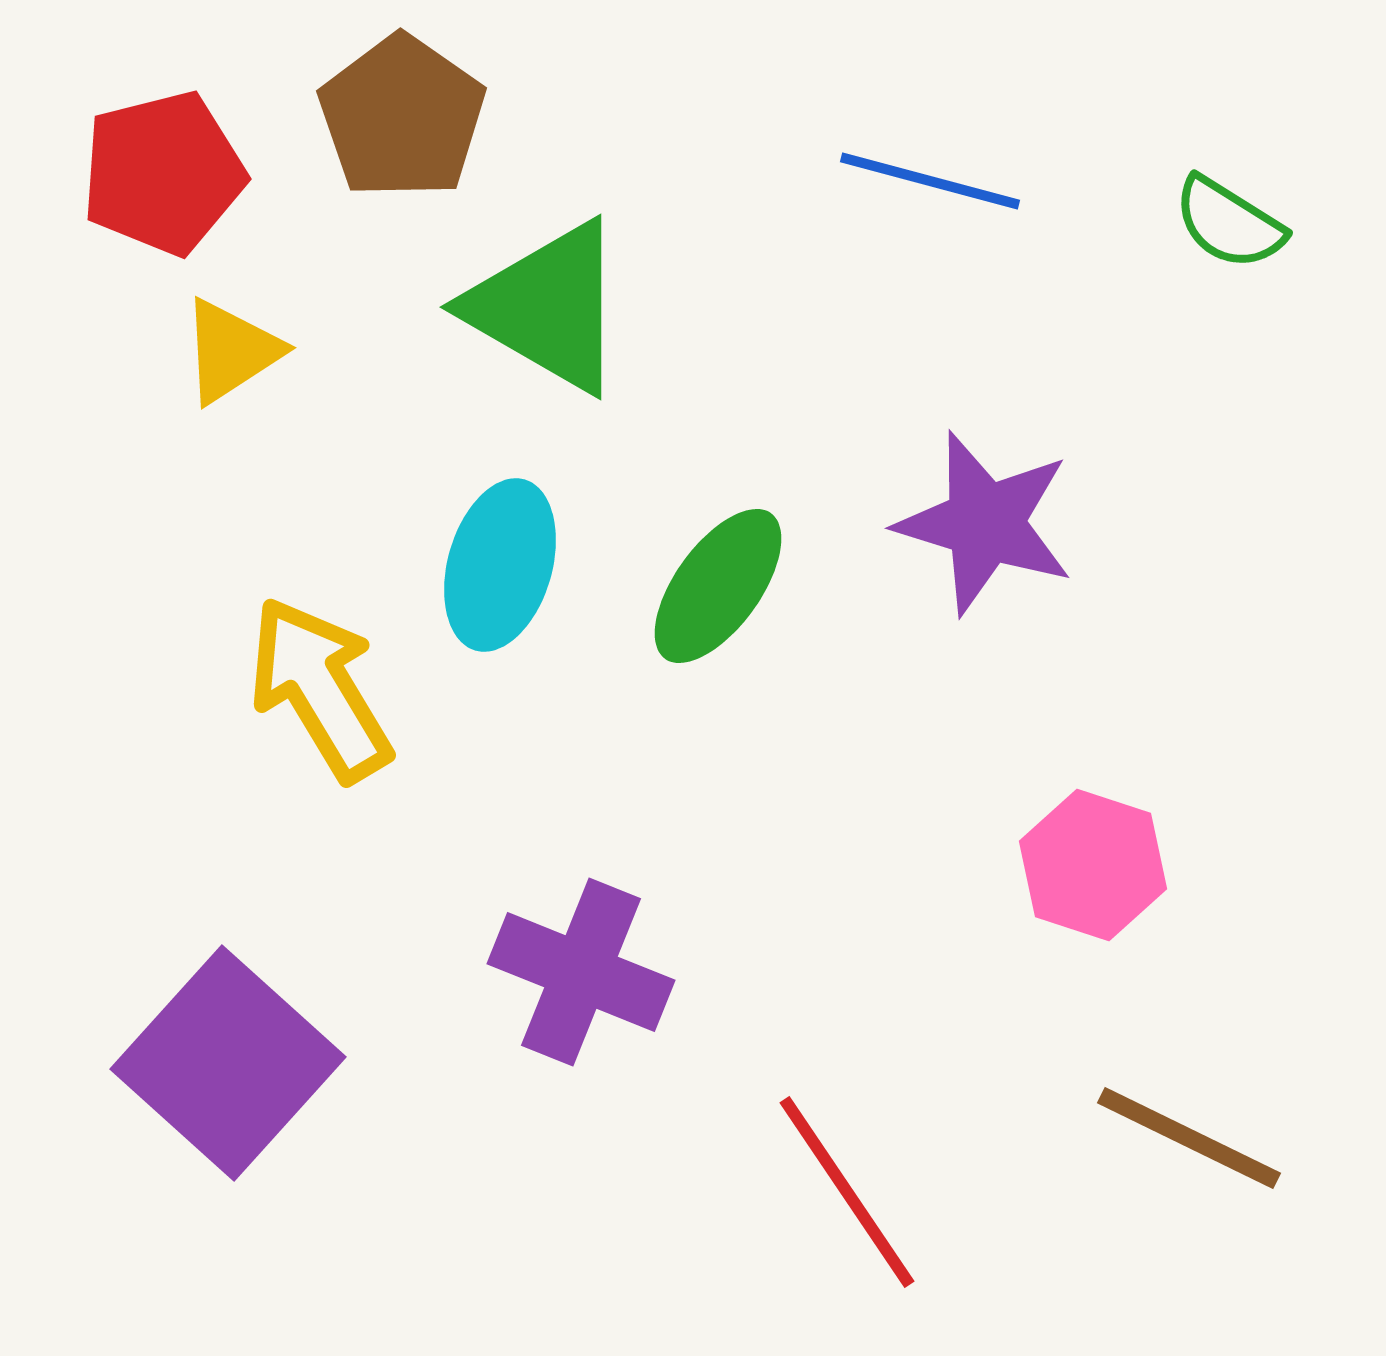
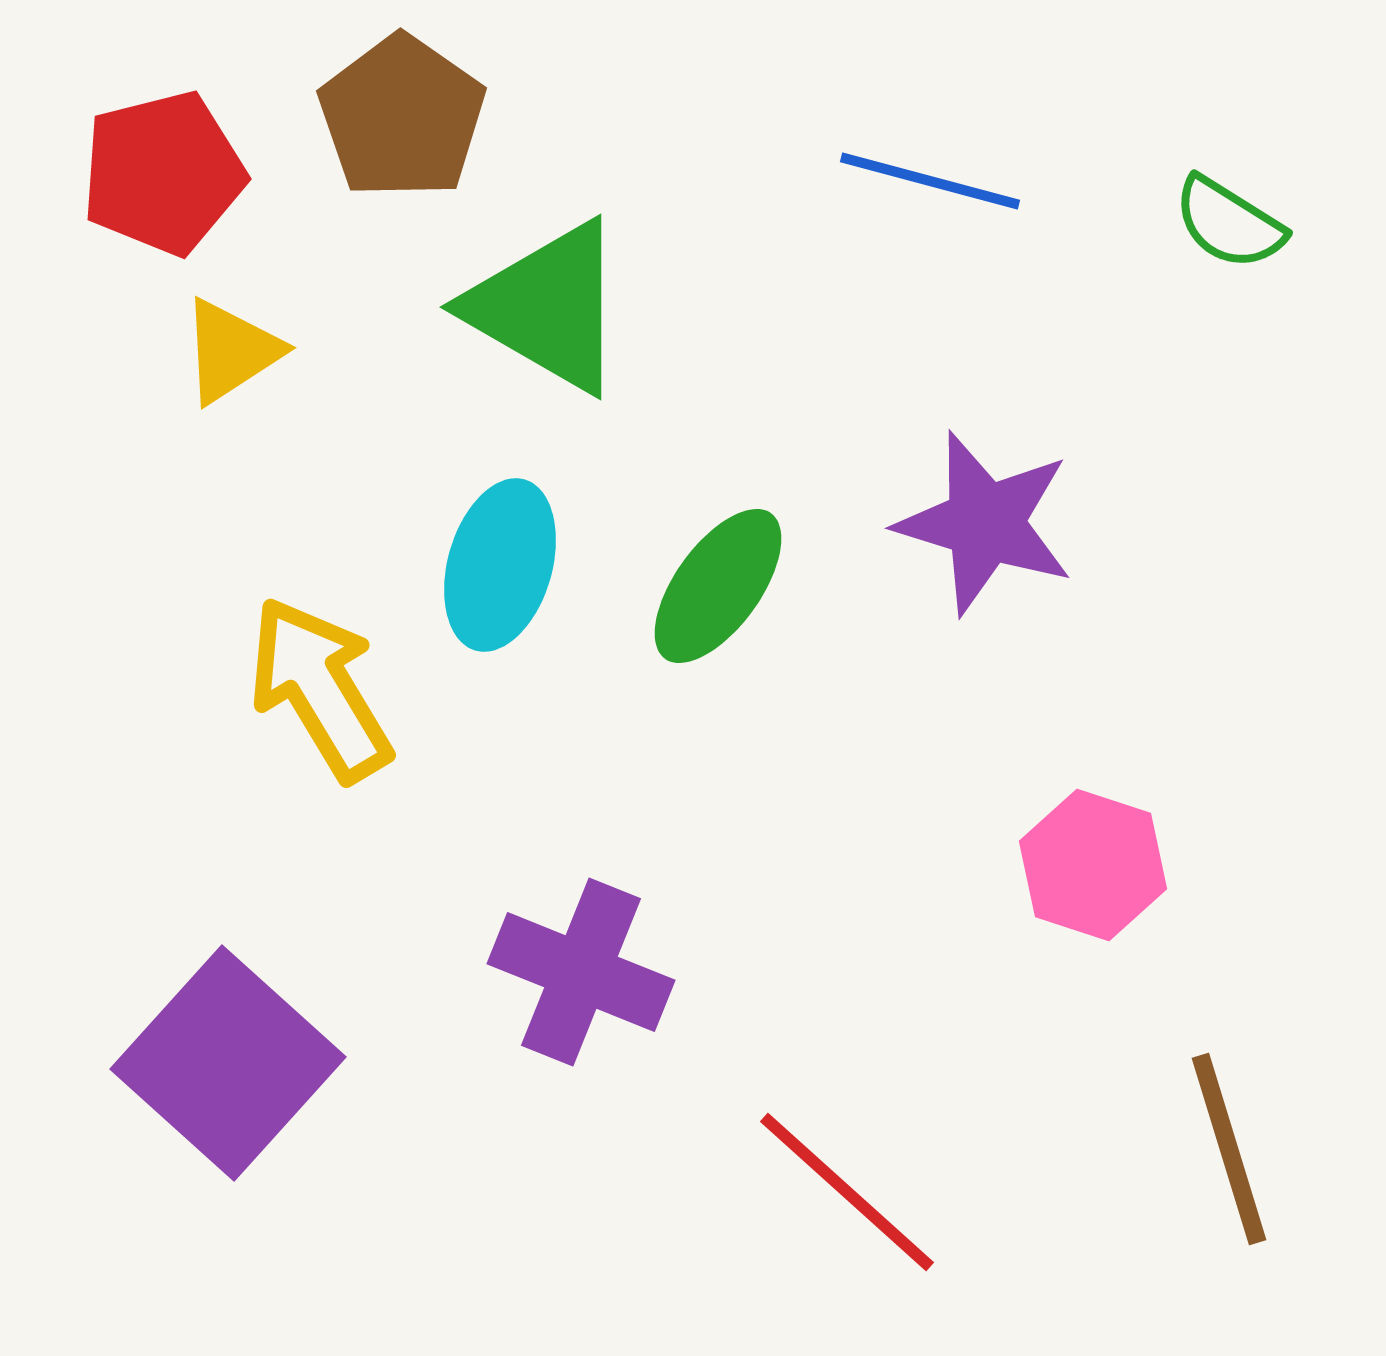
brown line: moved 40 px right, 11 px down; rotated 47 degrees clockwise
red line: rotated 14 degrees counterclockwise
